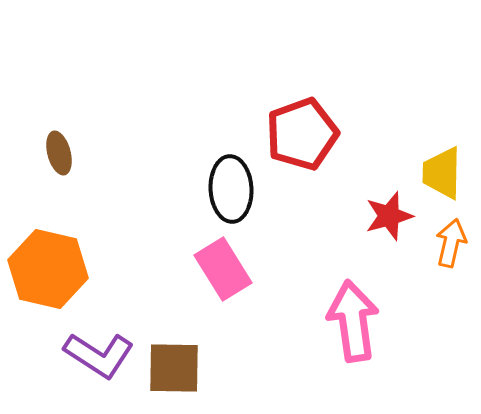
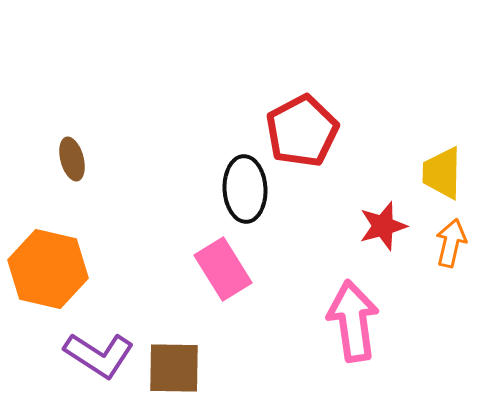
red pentagon: moved 3 px up; rotated 8 degrees counterclockwise
brown ellipse: moved 13 px right, 6 px down
black ellipse: moved 14 px right
red star: moved 6 px left, 10 px down
